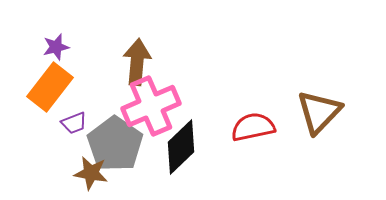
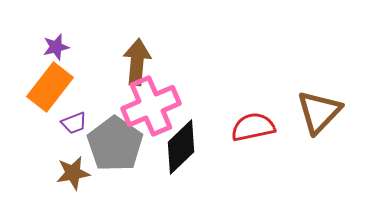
brown star: moved 18 px left; rotated 20 degrees counterclockwise
